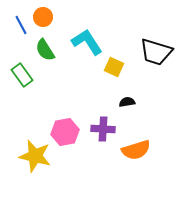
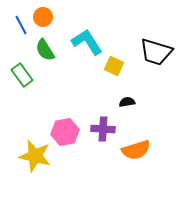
yellow square: moved 1 px up
